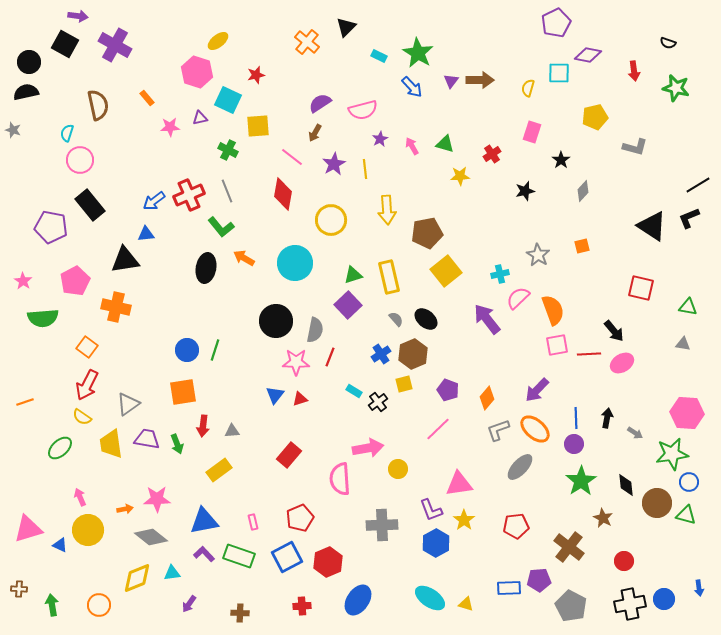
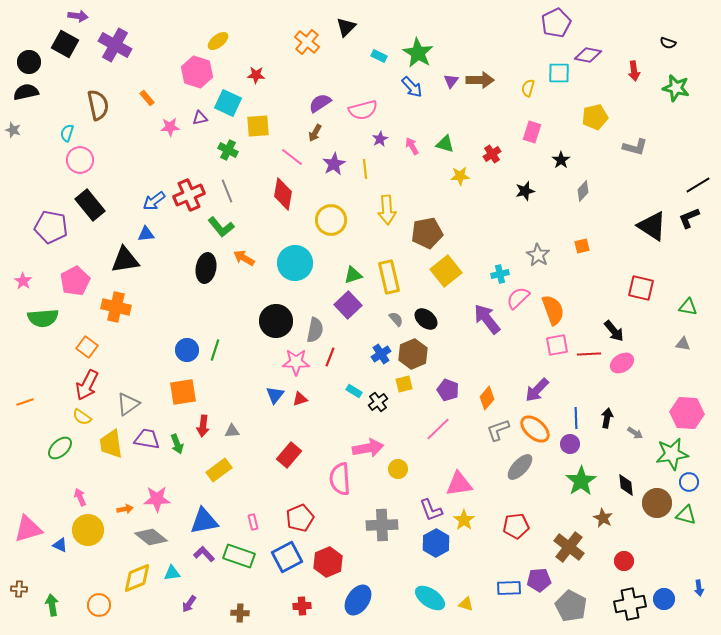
red star at (256, 75): rotated 18 degrees clockwise
cyan square at (228, 100): moved 3 px down
purple circle at (574, 444): moved 4 px left
